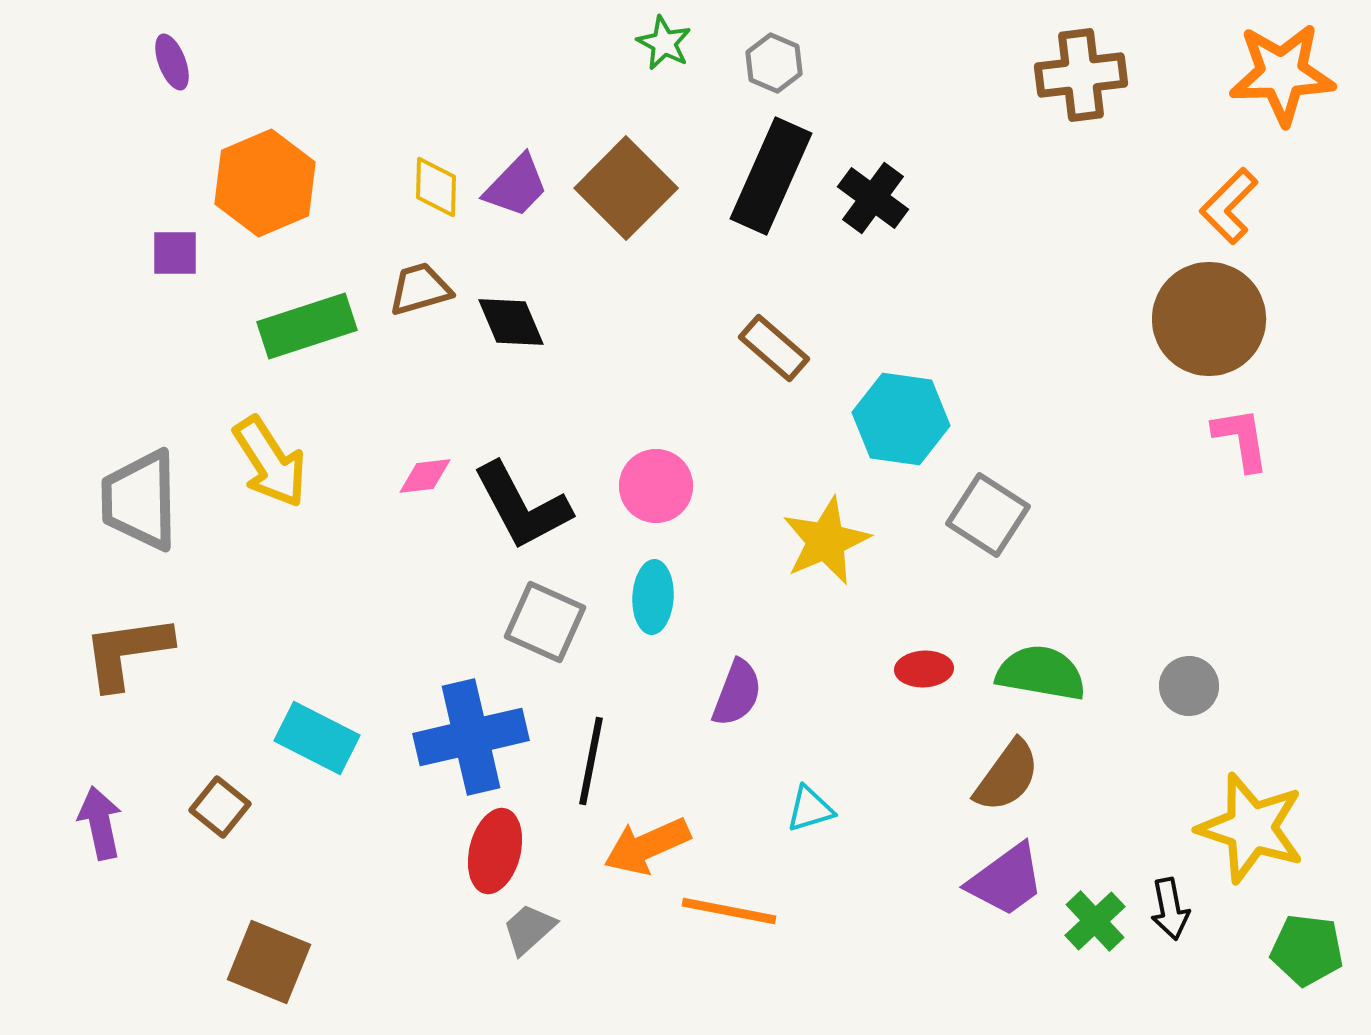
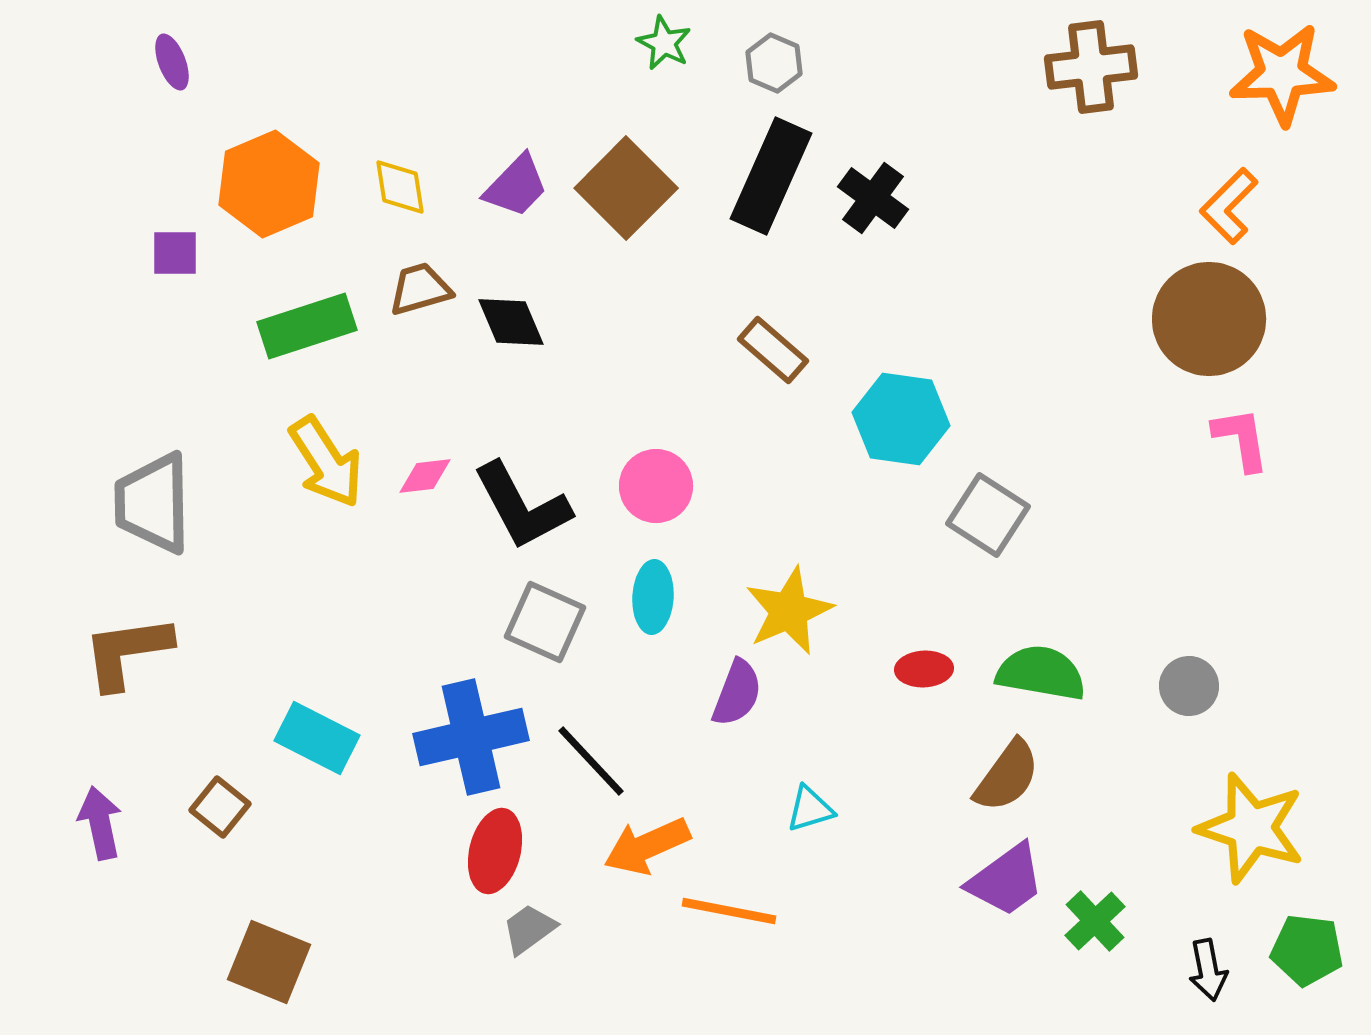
brown cross at (1081, 75): moved 10 px right, 8 px up
orange hexagon at (265, 183): moved 4 px right, 1 px down
yellow diamond at (436, 187): moved 36 px left; rotated 10 degrees counterclockwise
brown rectangle at (774, 348): moved 1 px left, 2 px down
yellow arrow at (270, 462): moved 56 px right
gray trapezoid at (140, 500): moved 13 px right, 3 px down
yellow star at (826, 541): moved 37 px left, 70 px down
black line at (591, 761): rotated 54 degrees counterclockwise
black arrow at (1170, 909): moved 38 px right, 61 px down
gray trapezoid at (529, 929): rotated 6 degrees clockwise
